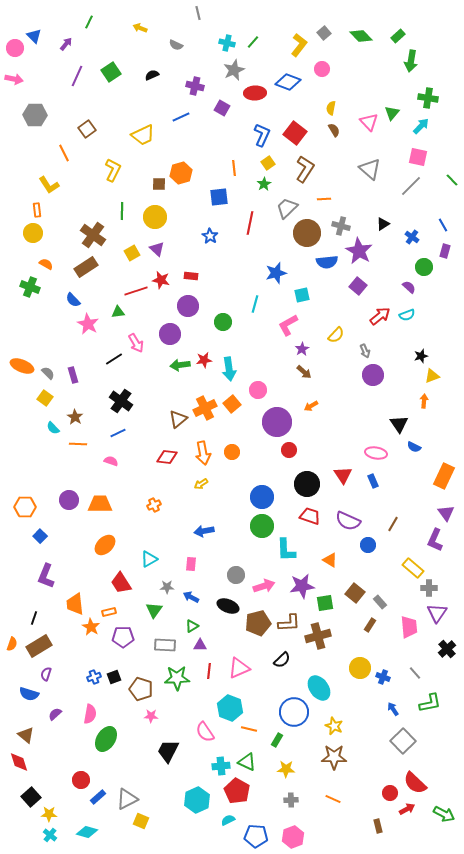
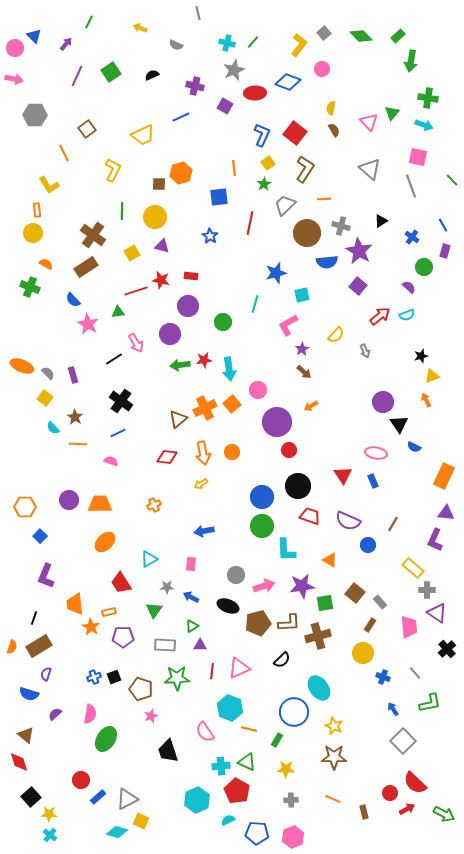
purple square at (222, 108): moved 3 px right, 2 px up
cyan arrow at (421, 126): moved 3 px right, 1 px up; rotated 66 degrees clockwise
gray line at (411, 186): rotated 65 degrees counterclockwise
gray trapezoid at (287, 208): moved 2 px left, 3 px up
black triangle at (383, 224): moved 2 px left, 3 px up
purple triangle at (157, 249): moved 5 px right, 3 px up; rotated 28 degrees counterclockwise
purple circle at (373, 375): moved 10 px right, 27 px down
orange arrow at (424, 401): moved 2 px right, 1 px up; rotated 32 degrees counterclockwise
black circle at (307, 484): moved 9 px left, 2 px down
purple triangle at (446, 513): rotated 48 degrees counterclockwise
orange ellipse at (105, 545): moved 3 px up
gray cross at (429, 588): moved 2 px left, 2 px down
purple triangle at (437, 613): rotated 30 degrees counterclockwise
orange semicircle at (12, 644): moved 3 px down
yellow circle at (360, 668): moved 3 px right, 15 px up
red line at (209, 671): moved 3 px right
pink star at (151, 716): rotated 24 degrees counterclockwise
black trapezoid at (168, 751): rotated 45 degrees counterclockwise
brown rectangle at (378, 826): moved 14 px left, 14 px up
cyan diamond at (87, 832): moved 30 px right
blue pentagon at (256, 836): moved 1 px right, 3 px up
